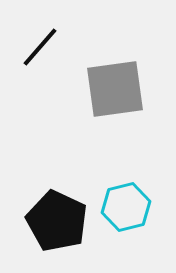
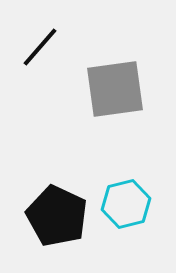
cyan hexagon: moved 3 px up
black pentagon: moved 5 px up
